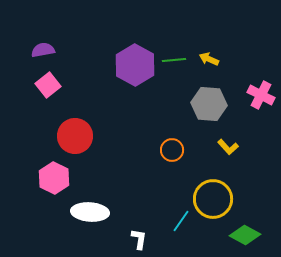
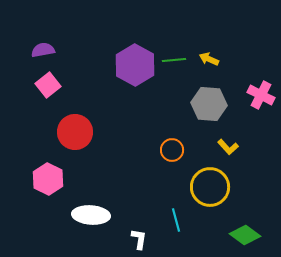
red circle: moved 4 px up
pink hexagon: moved 6 px left, 1 px down
yellow circle: moved 3 px left, 12 px up
white ellipse: moved 1 px right, 3 px down
cyan line: moved 5 px left, 1 px up; rotated 50 degrees counterclockwise
green diamond: rotated 8 degrees clockwise
